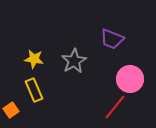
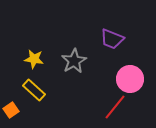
yellow rectangle: rotated 25 degrees counterclockwise
